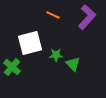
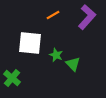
orange line: rotated 56 degrees counterclockwise
white square: rotated 20 degrees clockwise
green star: rotated 24 degrees clockwise
green cross: moved 11 px down
